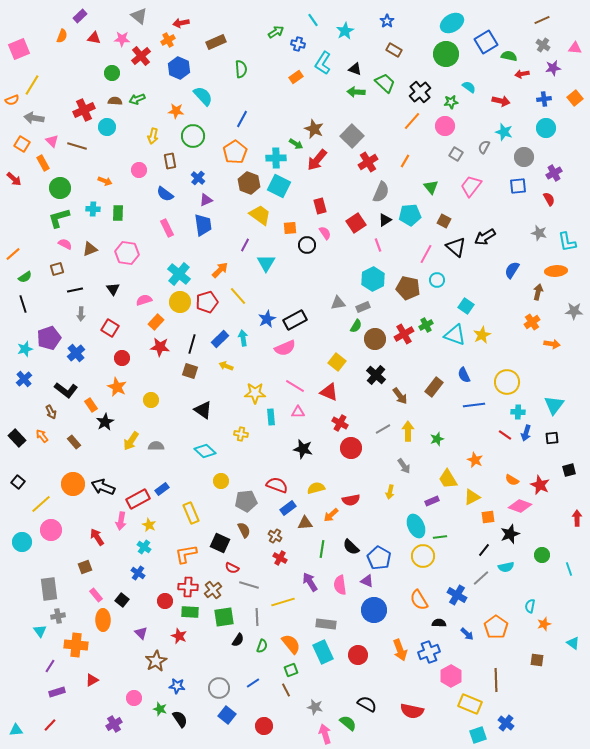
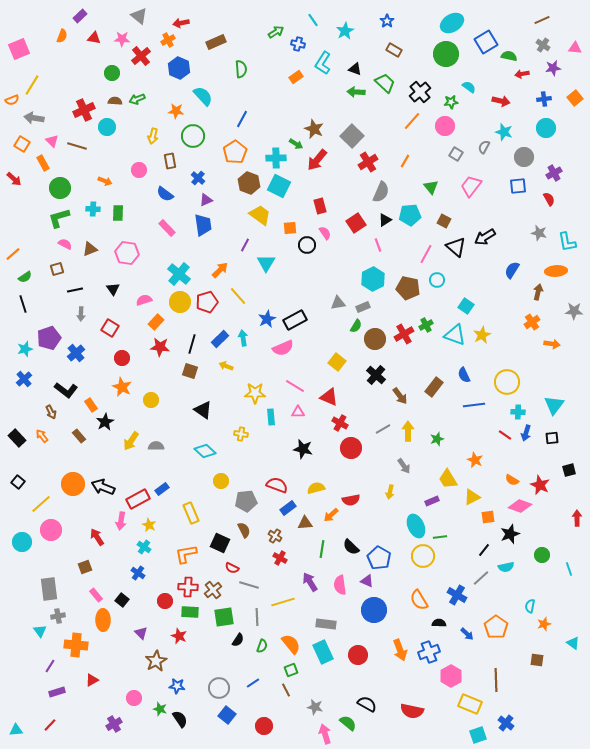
pink rectangle at (167, 228): rotated 18 degrees counterclockwise
pink semicircle at (285, 348): moved 2 px left
orange star at (117, 387): moved 5 px right
red triangle at (329, 392): moved 5 px down
brown rectangle at (74, 442): moved 5 px right, 6 px up
